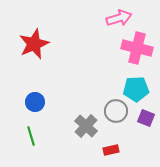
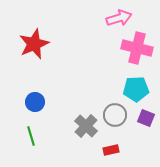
gray circle: moved 1 px left, 4 px down
